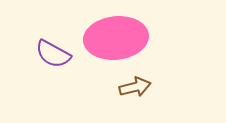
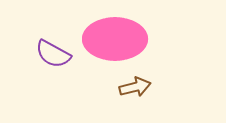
pink ellipse: moved 1 px left, 1 px down; rotated 6 degrees clockwise
